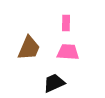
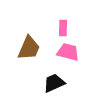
pink rectangle: moved 3 px left, 5 px down
pink trapezoid: rotated 10 degrees clockwise
